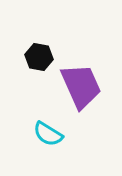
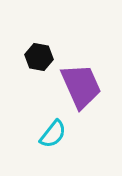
cyan semicircle: moved 5 px right; rotated 84 degrees counterclockwise
